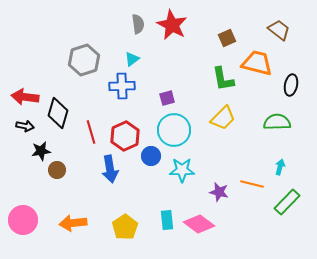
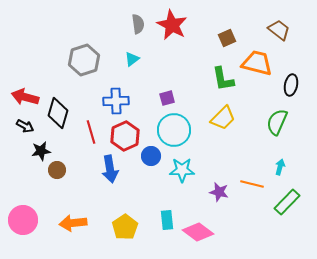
blue cross: moved 6 px left, 15 px down
red arrow: rotated 8 degrees clockwise
green semicircle: rotated 64 degrees counterclockwise
black arrow: rotated 18 degrees clockwise
pink diamond: moved 1 px left, 8 px down
